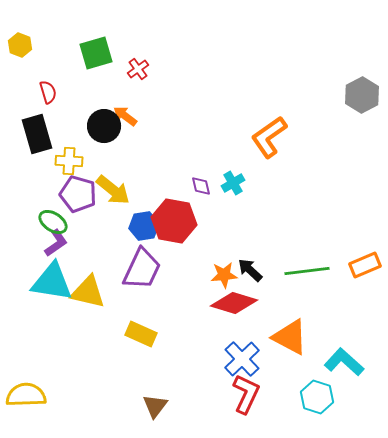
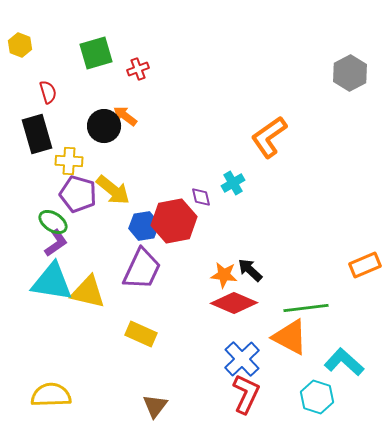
red cross: rotated 15 degrees clockwise
gray hexagon: moved 12 px left, 22 px up
purple diamond: moved 11 px down
red hexagon: rotated 21 degrees counterclockwise
green line: moved 1 px left, 37 px down
orange star: rotated 12 degrees clockwise
red diamond: rotated 6 degrees clockwise
yellow semicircle: moved 25 px right
